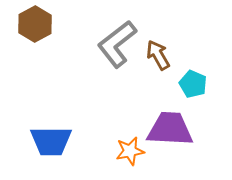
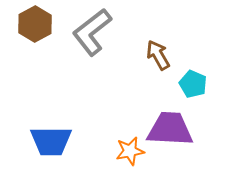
gray L-shape: moved 25 px left, 12 px up
